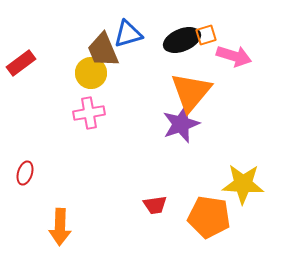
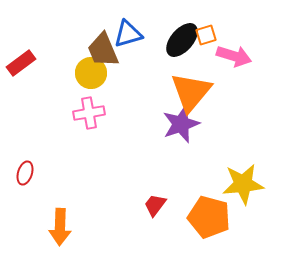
black ellipse: rotated 27 degrees counterclockwise
yellow star: rotated 9 degrees counterclockwise
red trapezoid: rotated 135 degrees clockwise
orange pentagon: rotated 6 degrees clockwise
